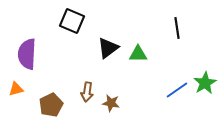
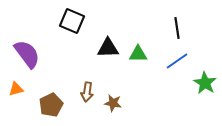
black triangle: rotated 35 degrees clockwise
purple semicircle: rotated 140 degrees clockwise
green star: rotated 10 degrees counterclockwise
blue line: moved 29 px up
brown star: moved 2 px right
